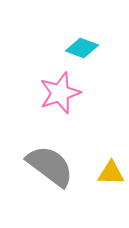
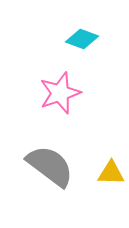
cyan diamond: moved 9 px up
